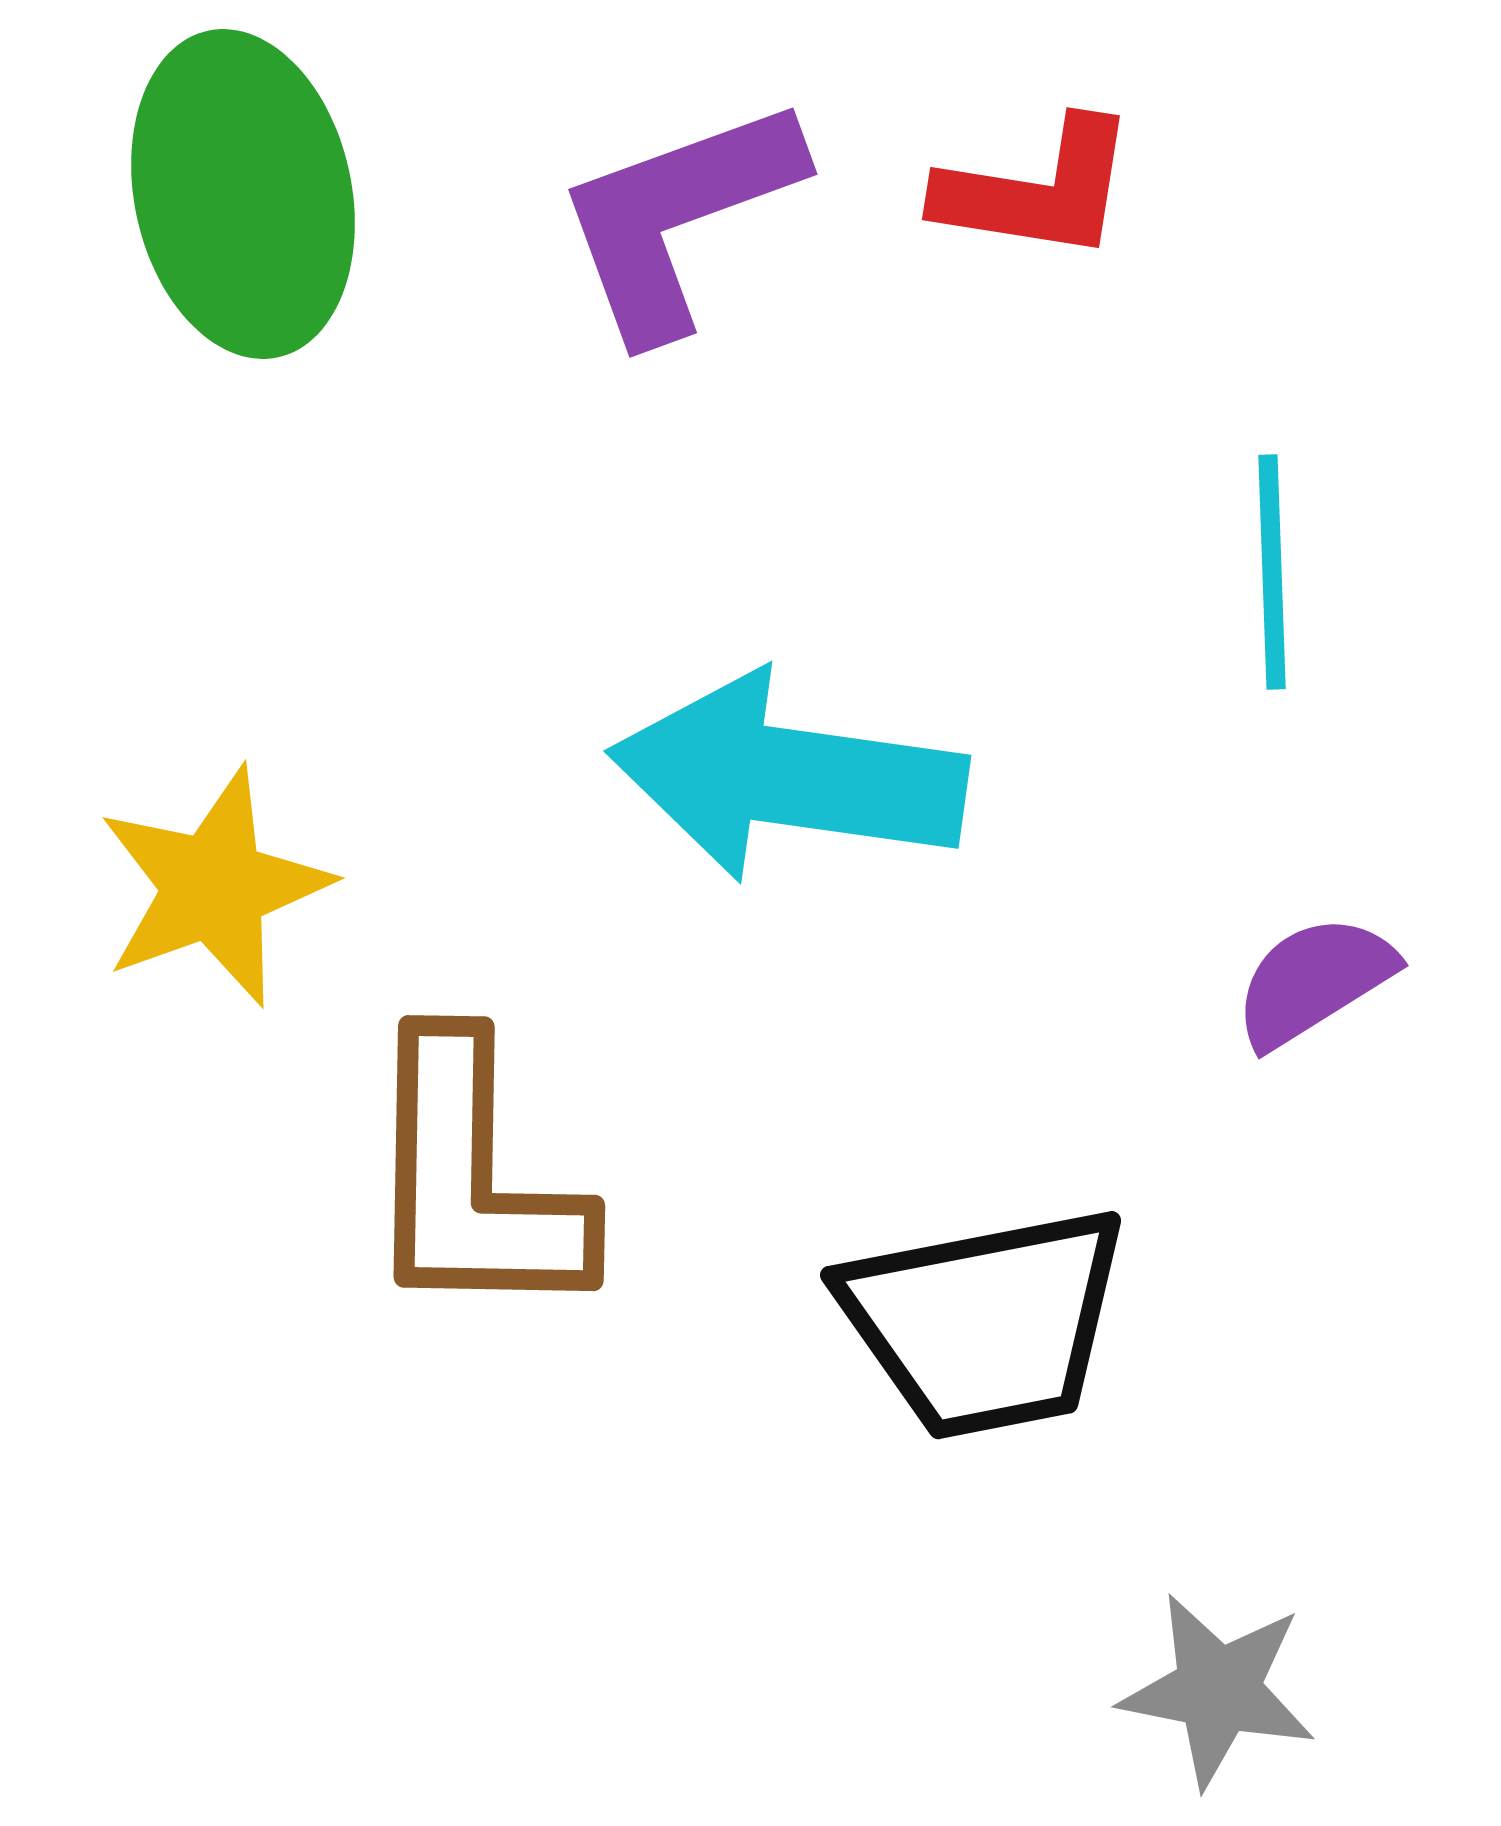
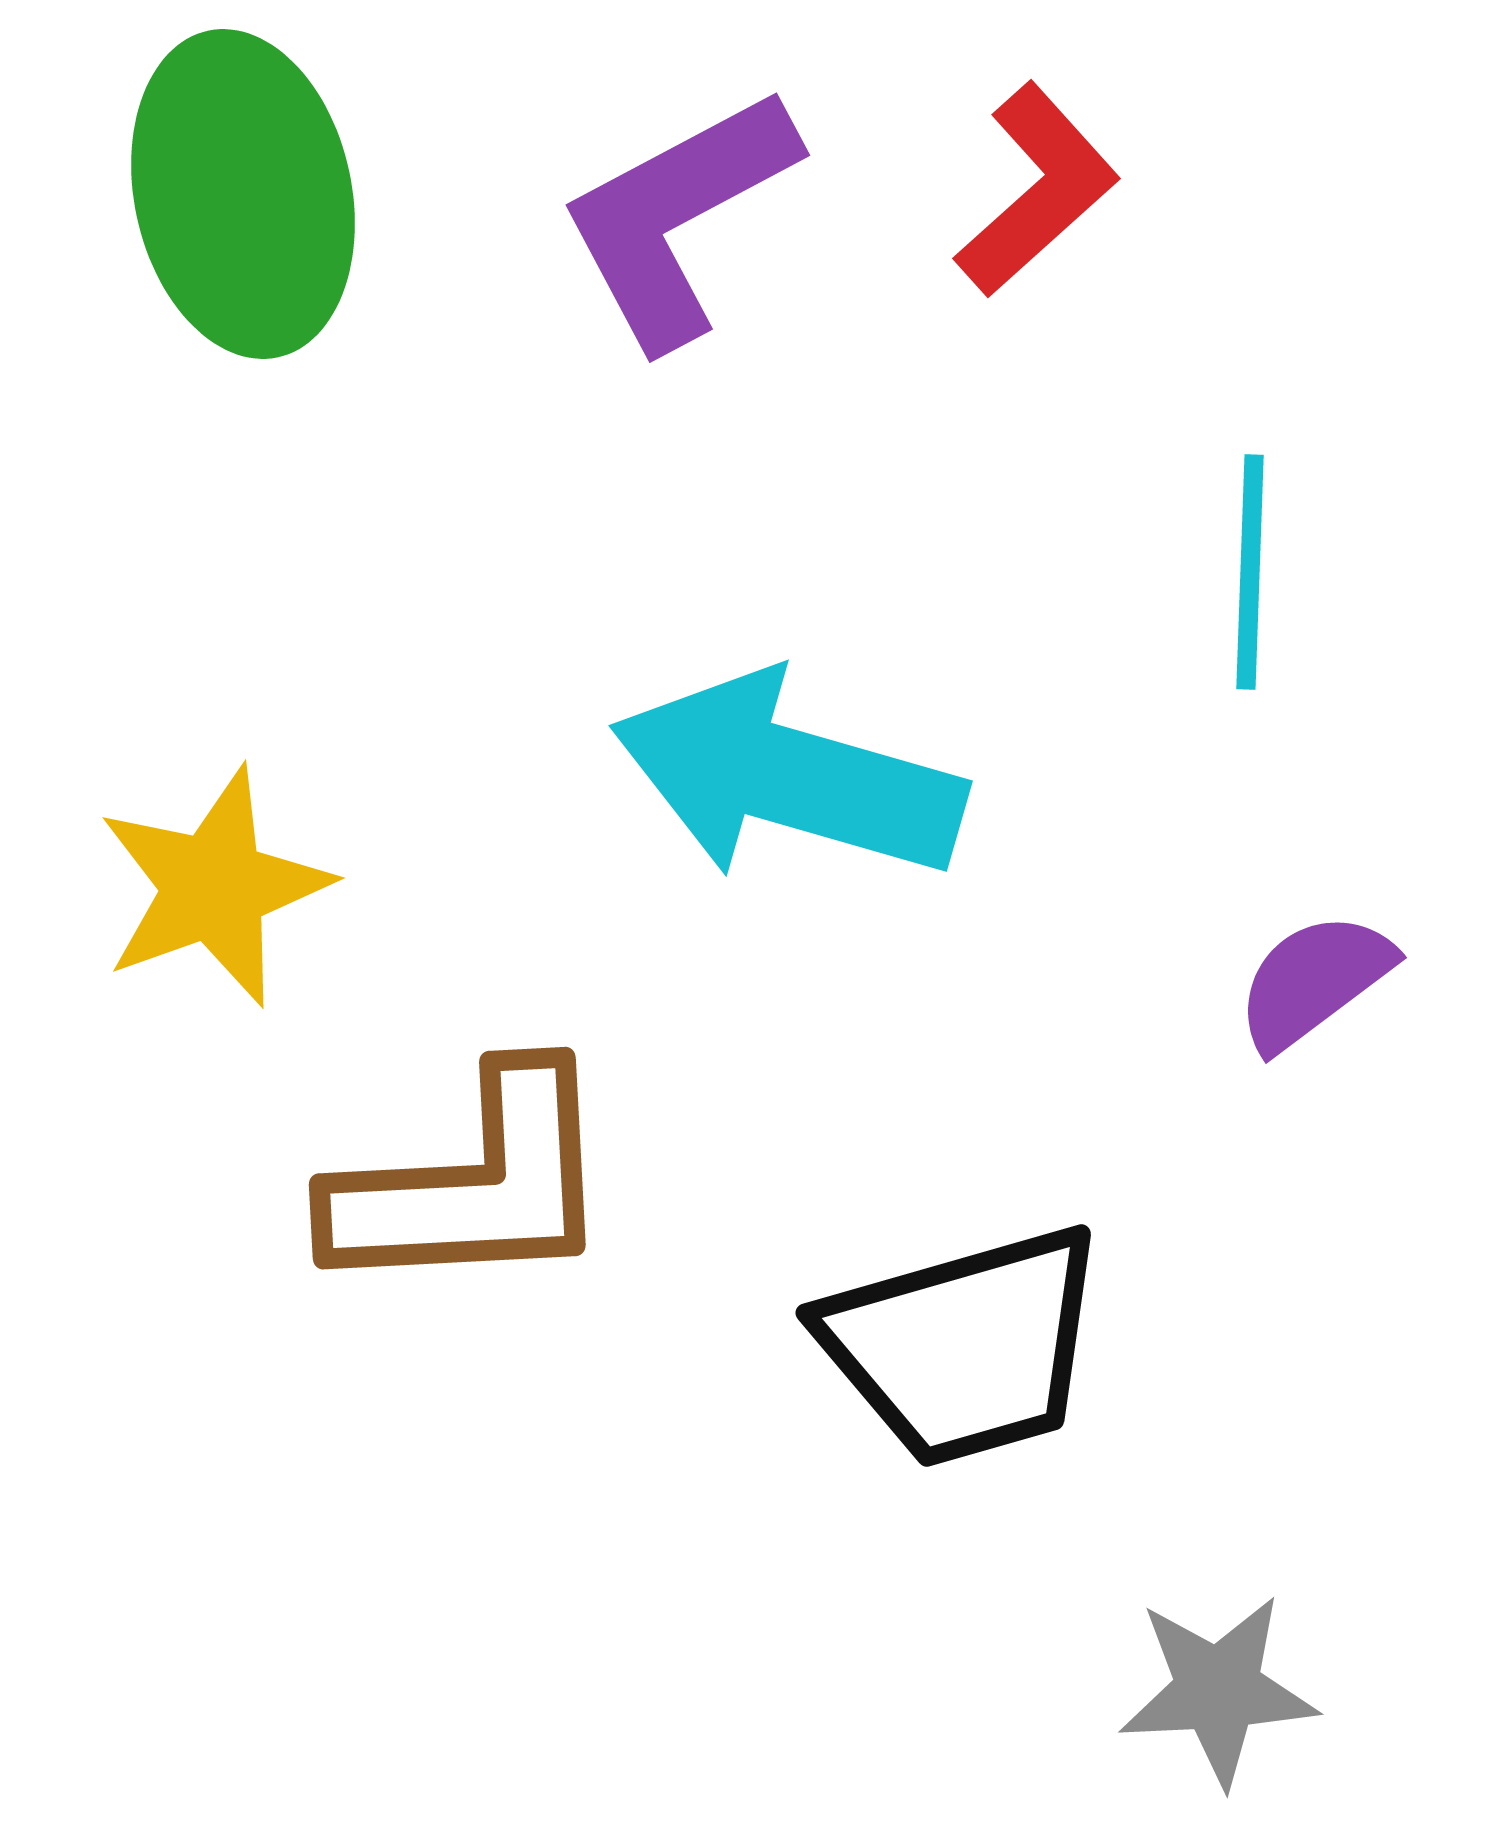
red L-shape: rotated 51 degrees counterclockwise
purple L-shape: rotated 8 degrees counterclockwise
cyan line: moved 22 px left; rotated 4 degrees clockwise
cyan arrow: rotated 8 degrees clockwise
purple semicircle: rotated 5 degrees counterclockwise
brown L-shape: moved 4 px down; rotated 94 degrees counterclockwise
black trapezoid: moved 21 px left, 24 px down; rotated 5 degrees counterclockwise
gray star: rotated 14 degrees counterclockwise
